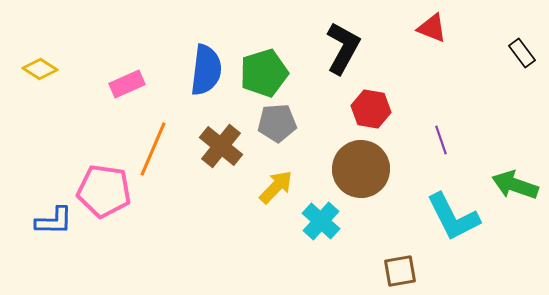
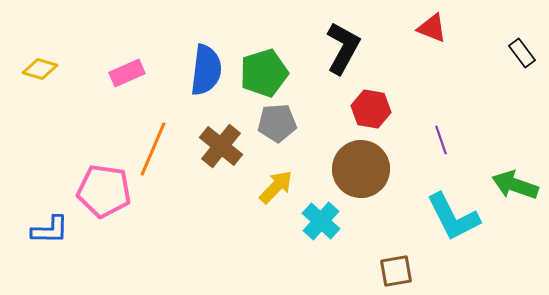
yellow diamond: rotated 16 degrees counterclockwise
pink rectangle: moved 11 px up
blue L-shape: moved 4 px left, 9 px down
brown square: moved 4 px left
